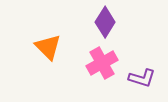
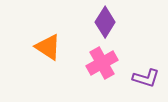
orange triangle: rotated 12 degrees counterclockwise
purple L-shape: moved 4 px right
